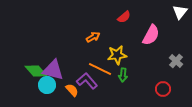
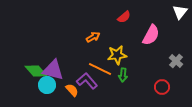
red circle: moved 1 px left, 2 px up
